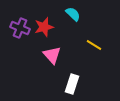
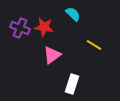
red star: rotated 24 degrees clockwise
pink triangle: rotated 36 degrees clockwise
